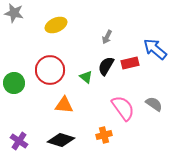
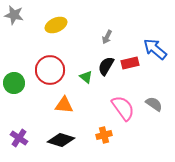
gray star: moved 2 px down
purple cross: moved 3 px up
